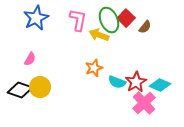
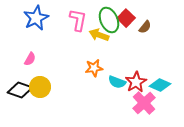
orange star: rotated 12 degrees clockwise
